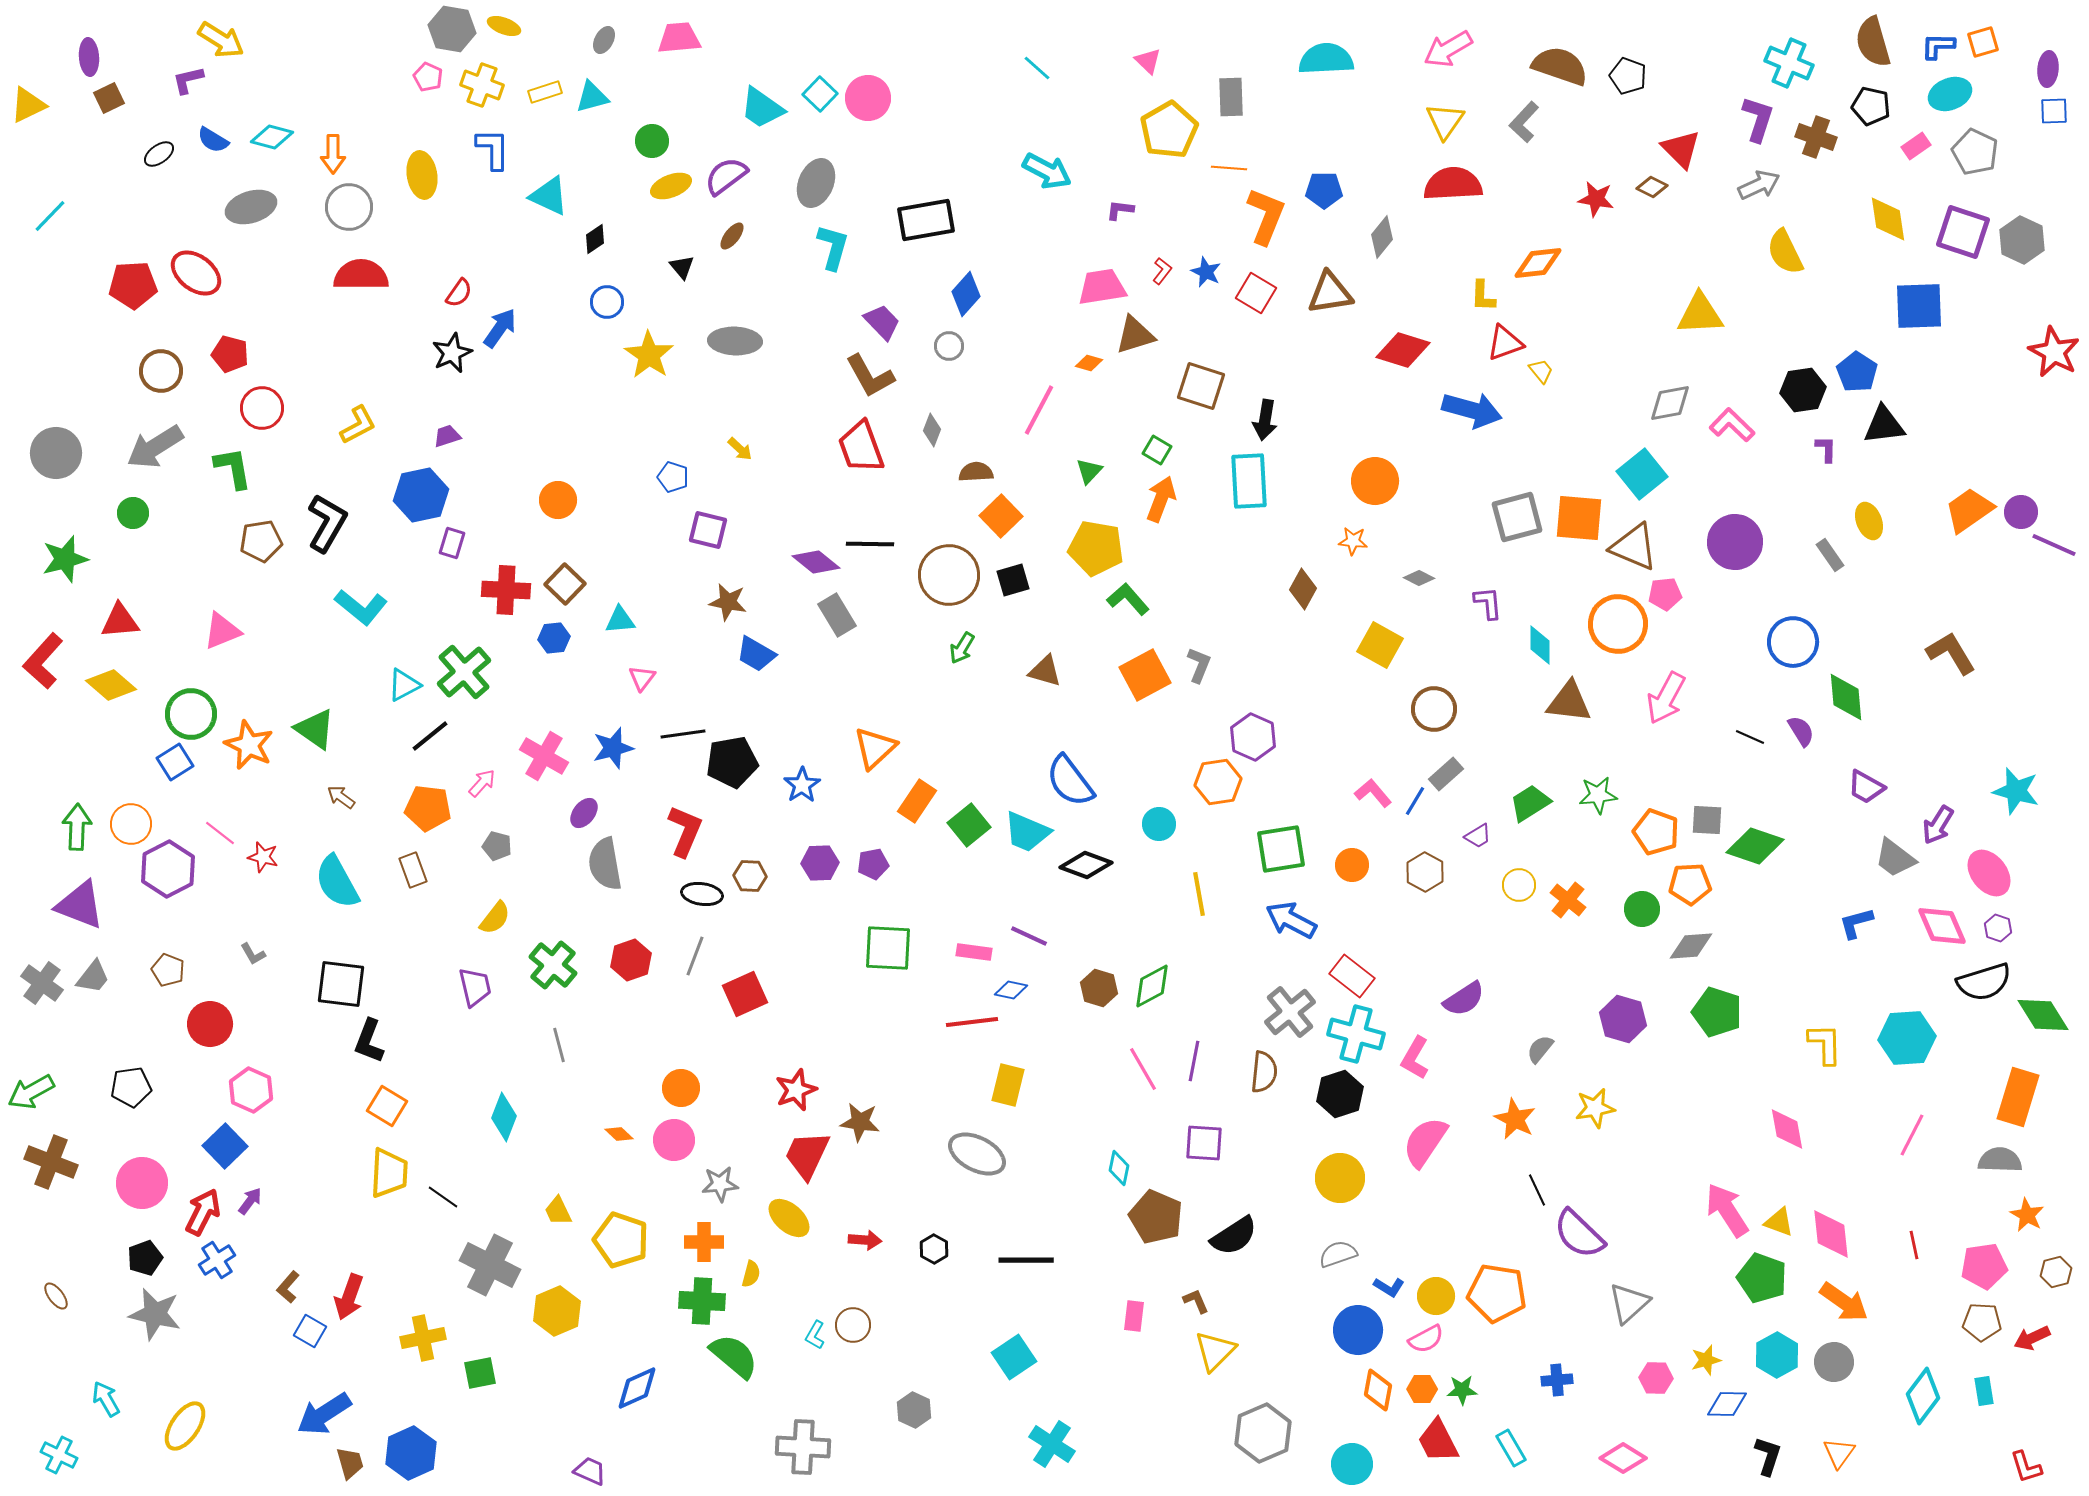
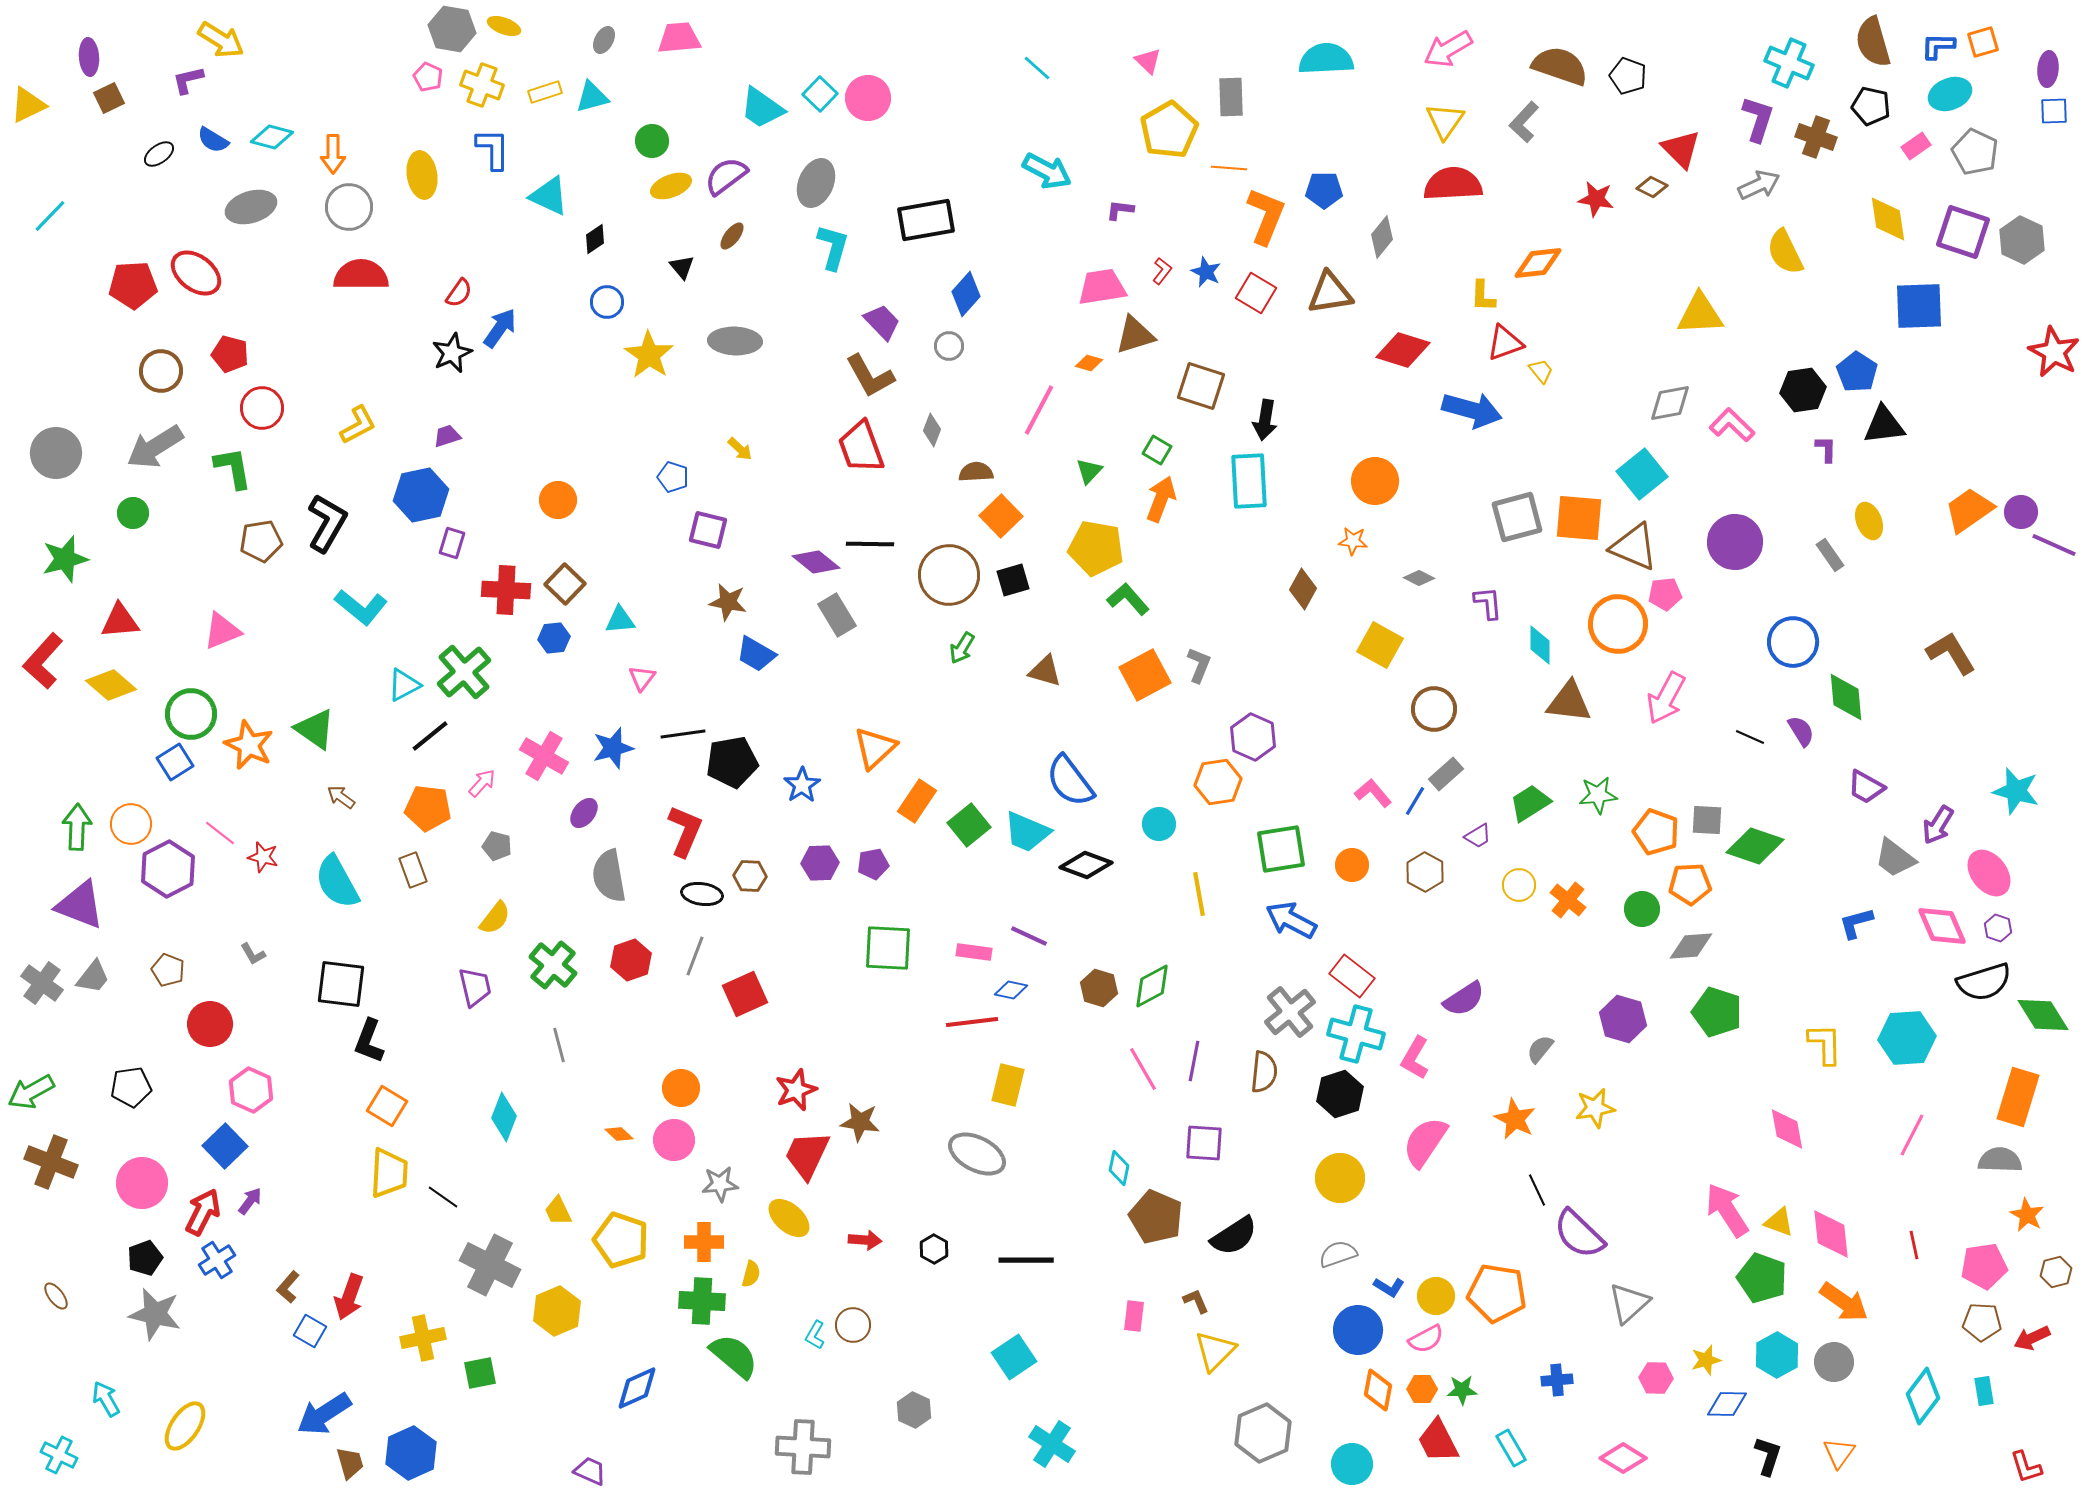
gray semicircle at (605, 864): moved 4 px right, 12 px down
